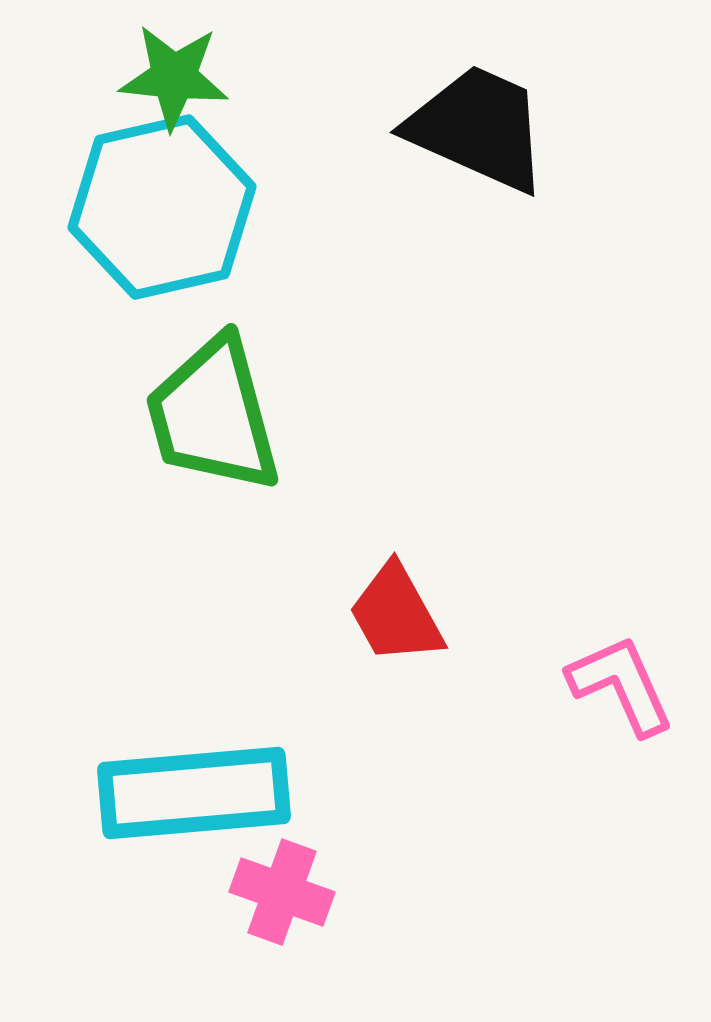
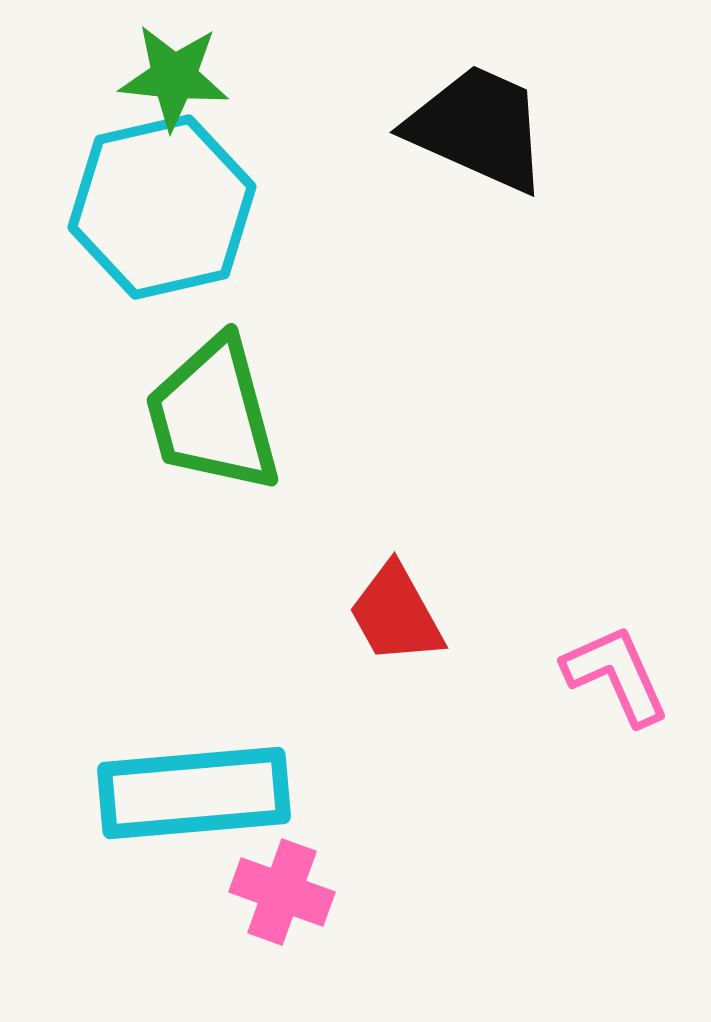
pink L-shape: moved 5 px left, 10 px up
